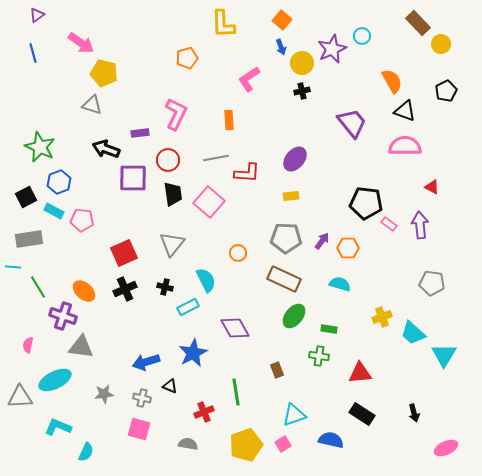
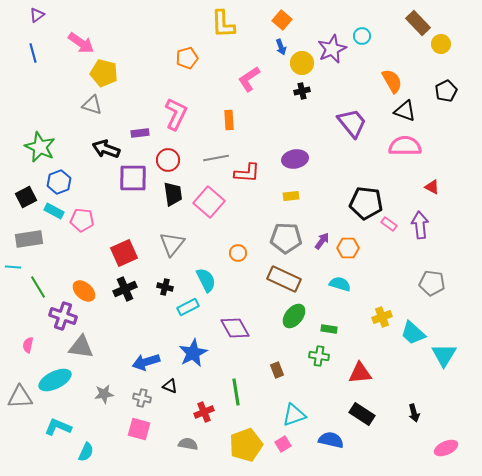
purple ellipse at (295, 159): rotated 40 degrees clockwise
